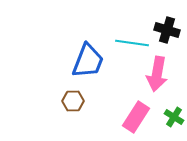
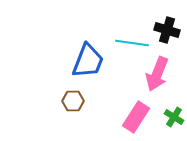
pink arrow: rotated 12 degrees clockwise
